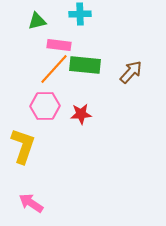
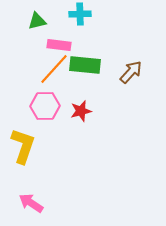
red star: moved 3 px up; rotated 10 degrees counterclockwise
